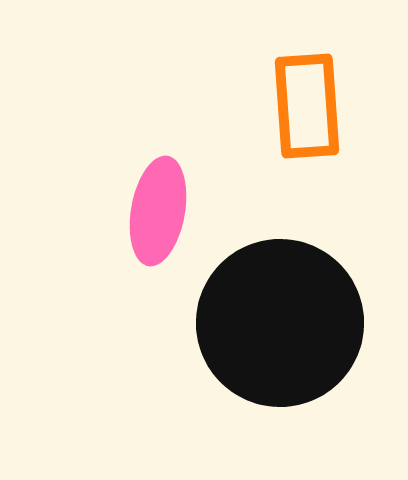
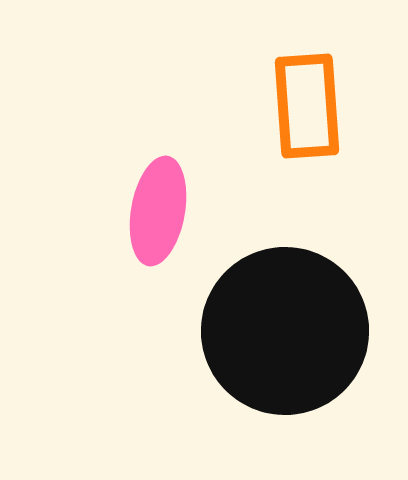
black circle: moved 5 px right, 8 px down
